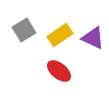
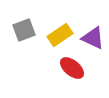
gray square: rotated 10 degrees clockwise
red ellipse: moved 13 px right, 3 px up
